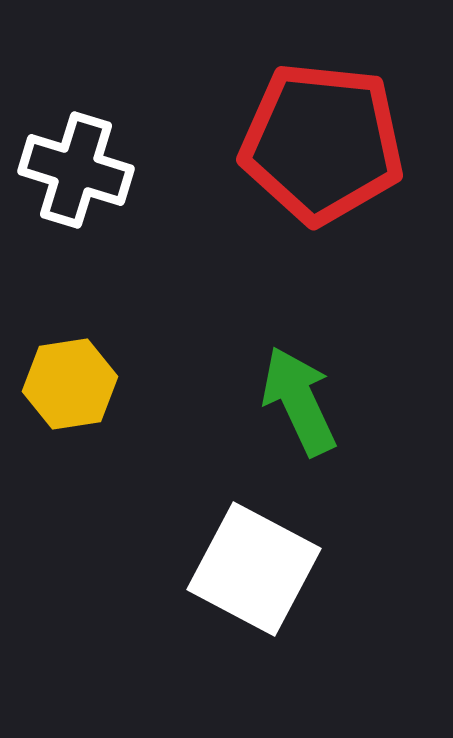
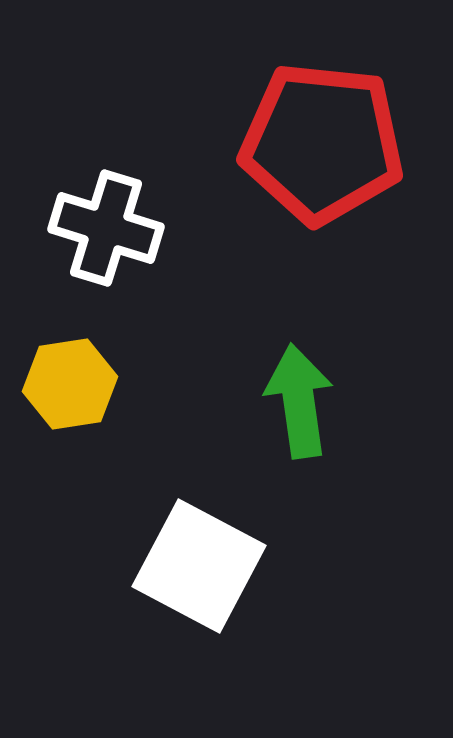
white cross: moved 30 px right, 58 px down
green arrow: rotated 17 degrees clockwise
white square: moved 55 px left, 3 px up
